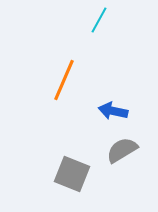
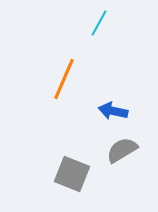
cyan line: moved 3 px down
orange line: moved 1 px up
